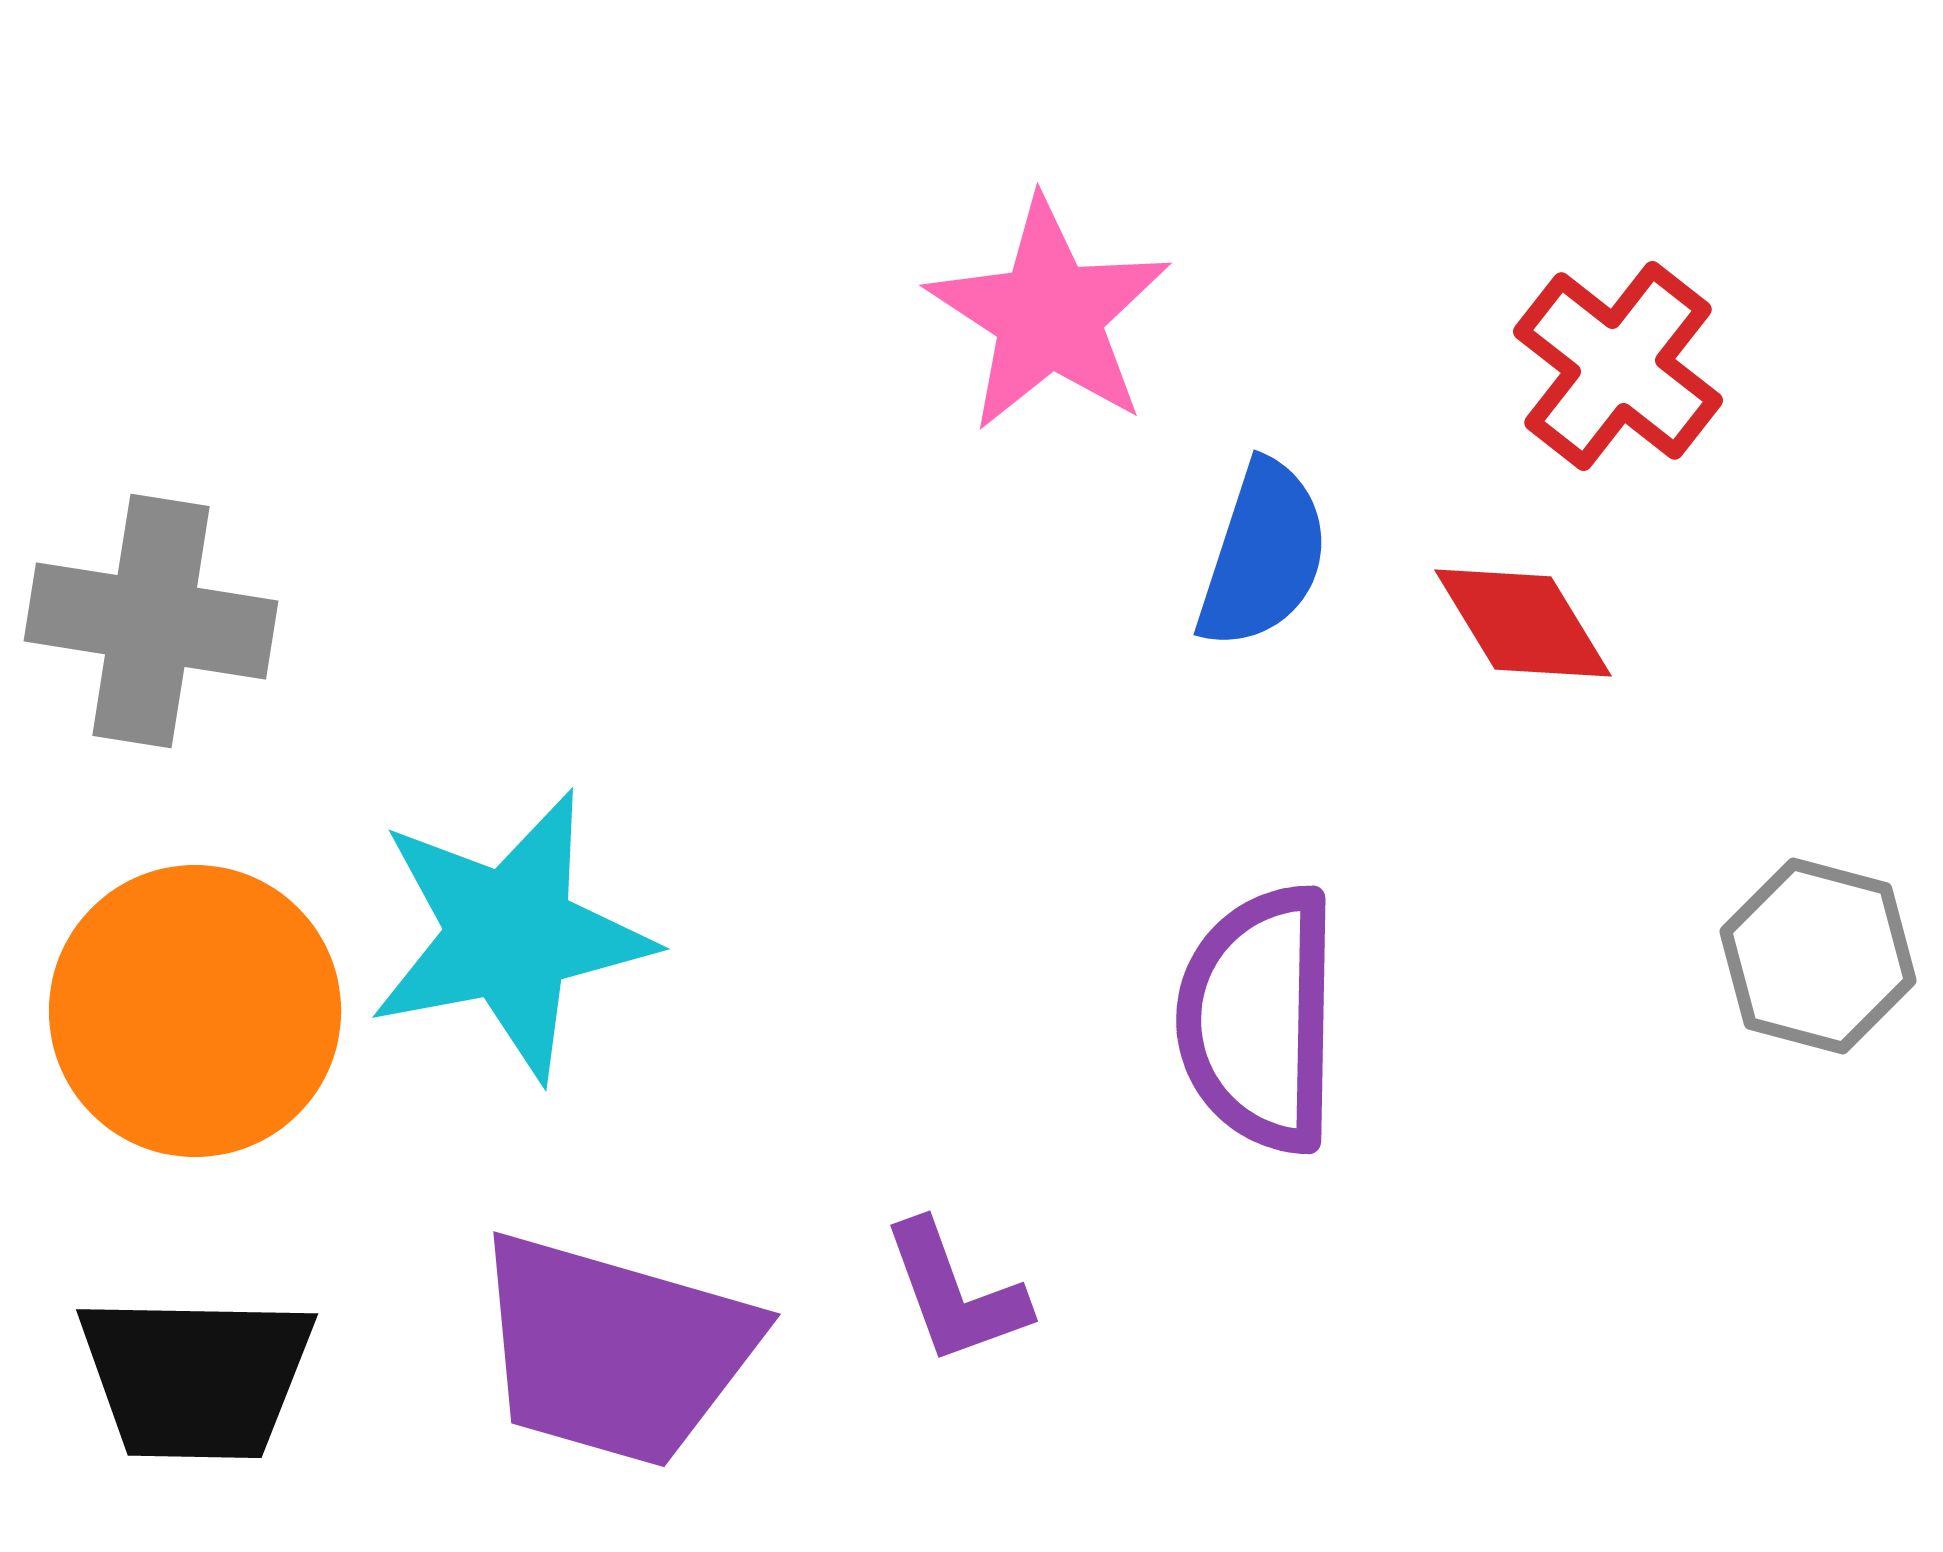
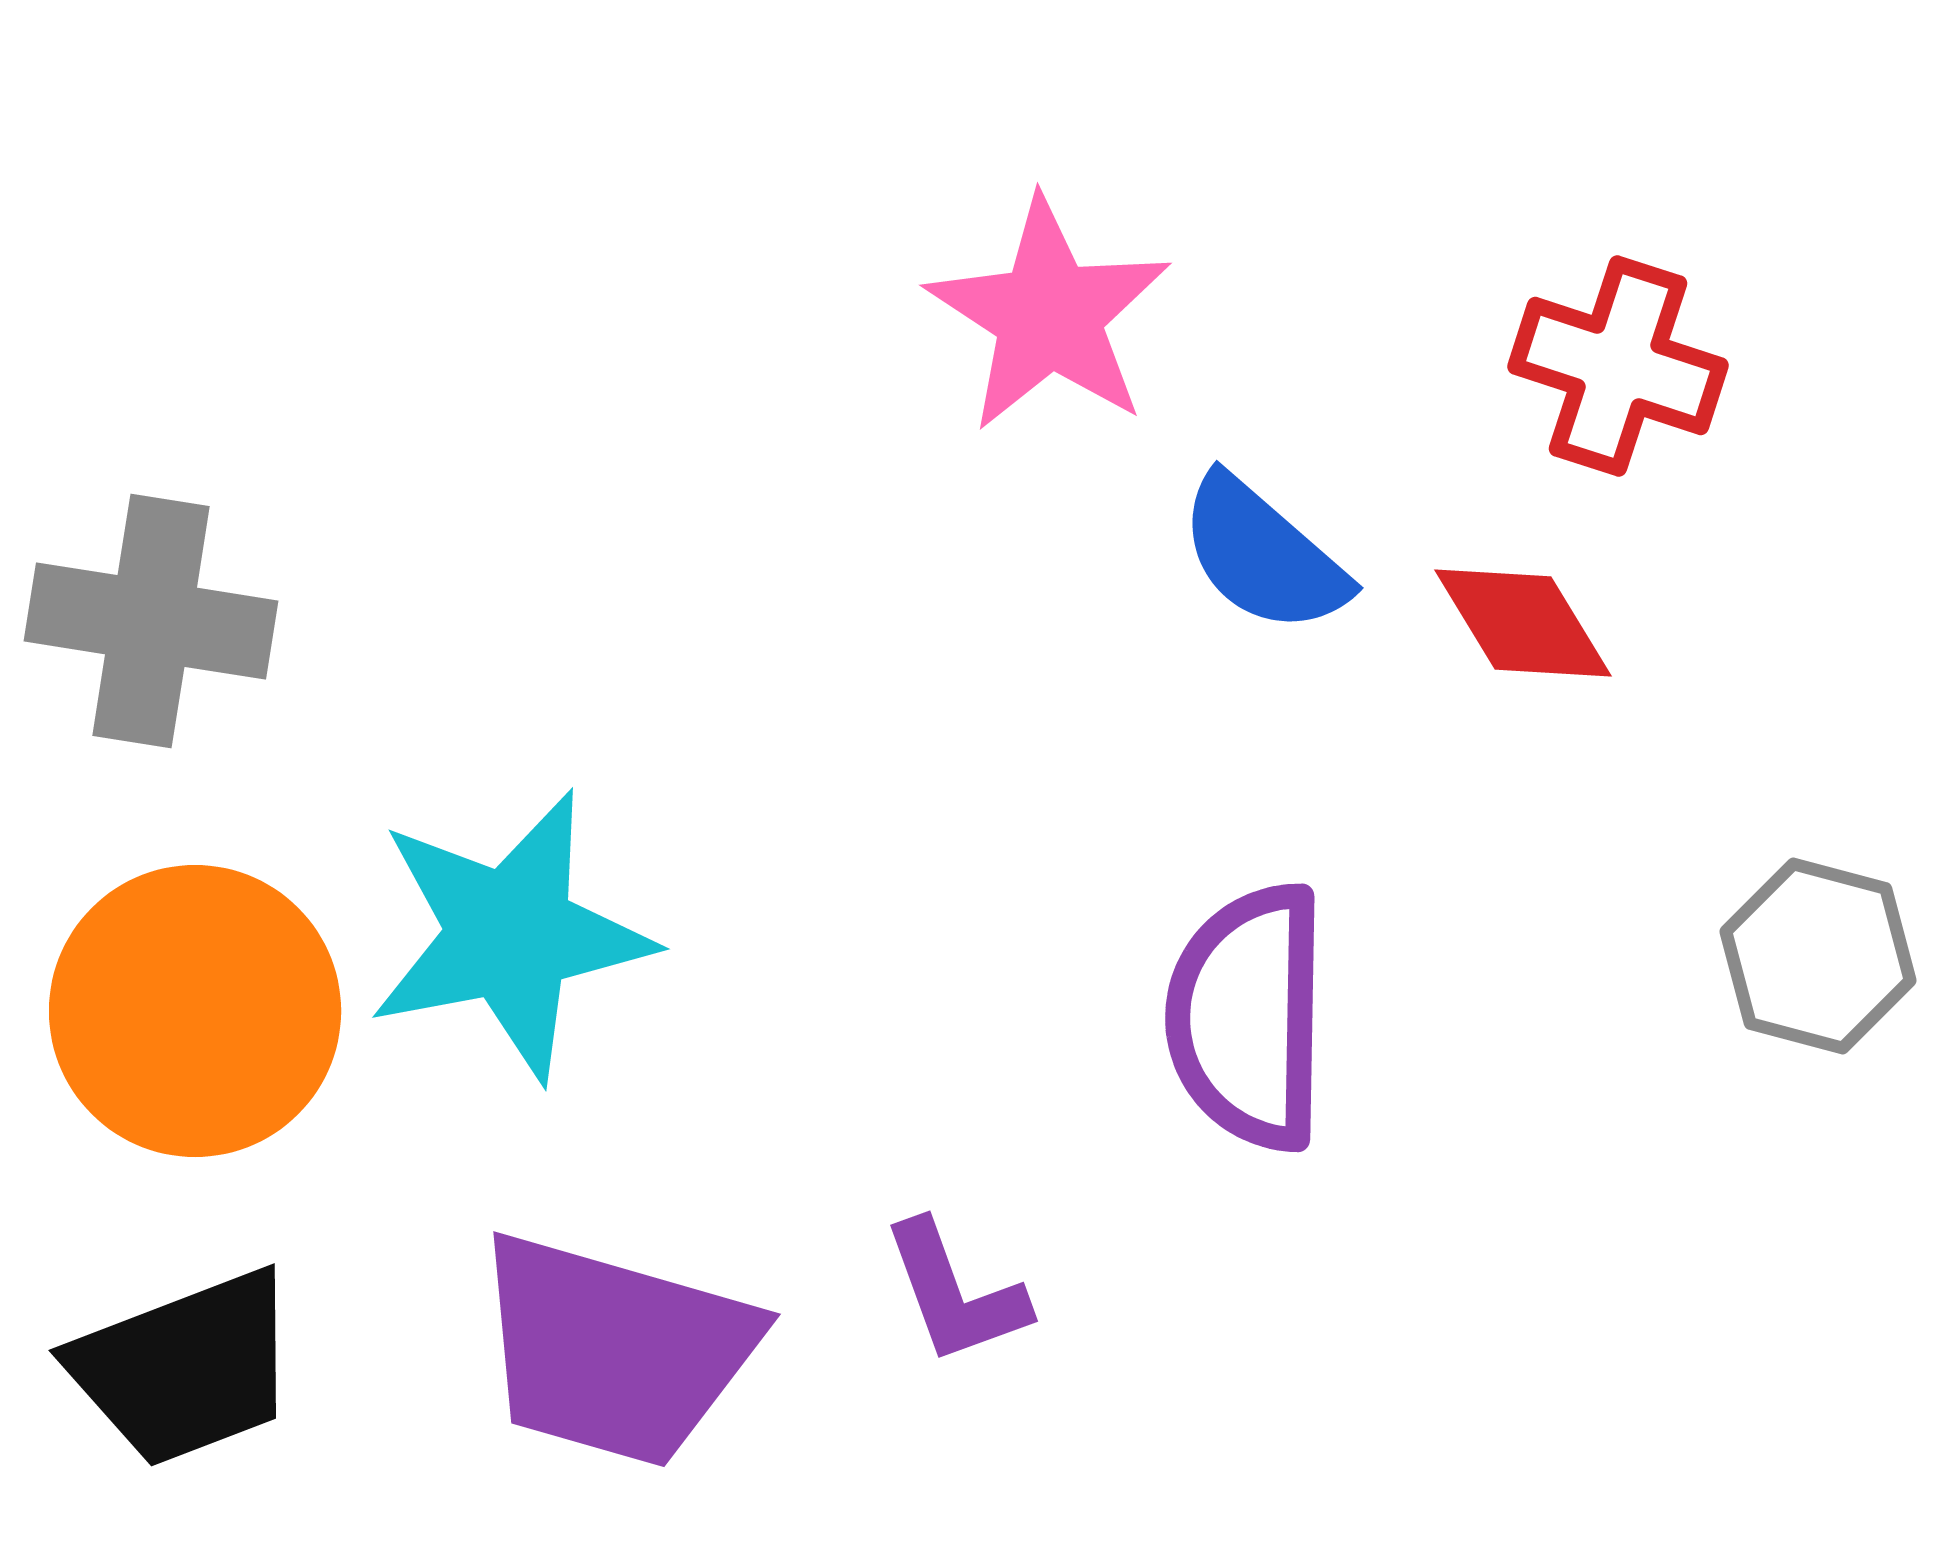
red cross: rotated 20 degrees counterclockwise
blue semicircle: rotated 113 degrees clockwise
purple semicircle: moved 11 px left, 2 px up
black trapezoid: moved 11 px left, 9 px up; rotated 22 degrees counterclockwise
